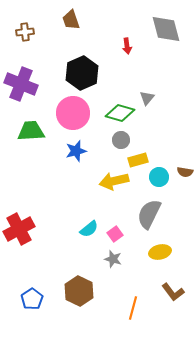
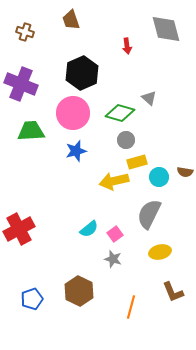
brown cross: rotated 24 degrees clockwise
gray triangle: moved 2 px right; rotated 28 degrees counterclockwise
gray circle: moved 5 px right
yellow rectangle: moved 1 px left, 2 px down
brown L-shape: rotated 15 degrees clockwise
blue pentagon: rotated 15 degrees clockwise
orange line: moved 2 px left, 1 px up
